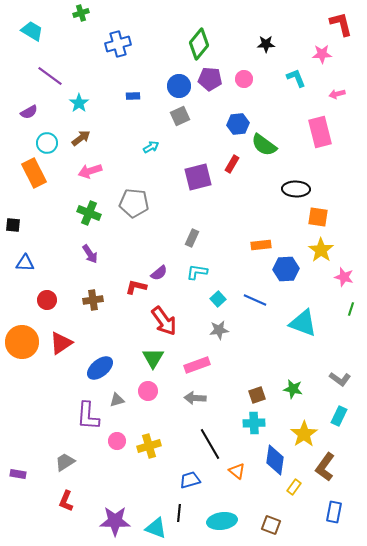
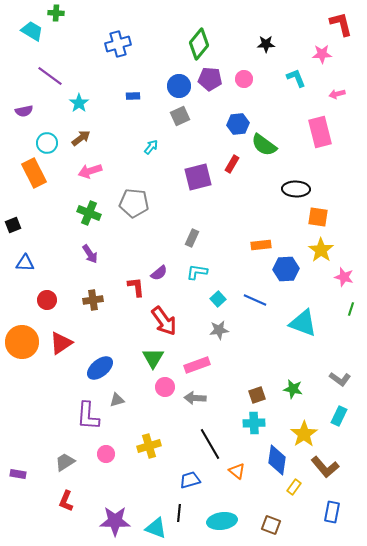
green cross at (81, 13): moved 25 px left; rotated 21 degrees clockwise
purple semicircle at (29, 112): moved 5 px left, 1 px up; rotated 18 degrees clockwise
cyan arrow at (151, 147): rotated 21 degrees counterclockwise
black square at (13, 225): rotated 28 degrees counterclockwise
red L-shape at (136, 287): rotated 70 degrees clockwise
pink circle at (148, 391): moved 17 px right, 4 px up
pink circle at (117, 441): moved 11 px left, 13 px down
blue diamond at (275, 460): moved 2 px right
brown L-shape at (325, 467): rotated 76 degrees counterclockwise
blue rectangle at (334, 512): moved 2 px left
